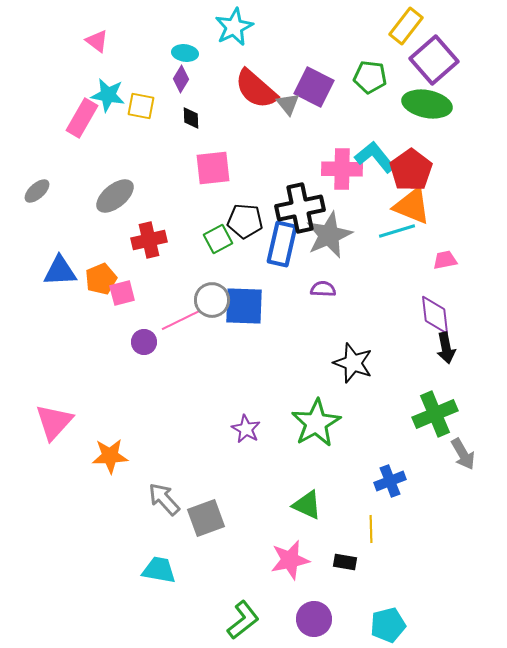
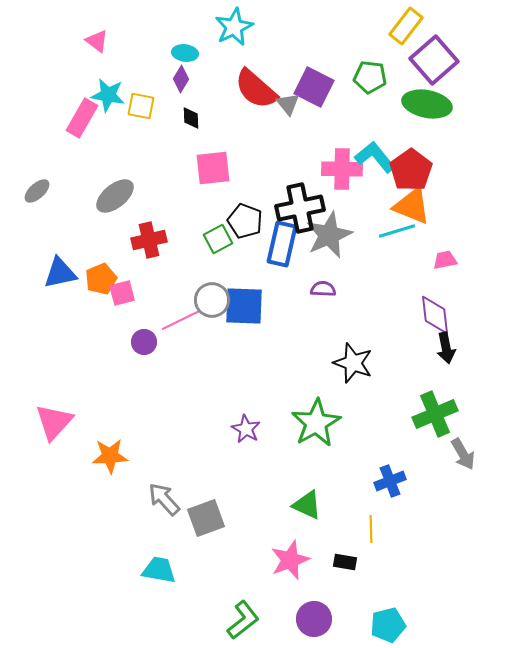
black pentagon at (245, 221): rotated 16 degrees clockwise
blue triangle at (60, 271): moved 2 px down; rotated 9 degrees counterclockwise
pink star at (290, 560): rotated 9 degrees counterclockwise
